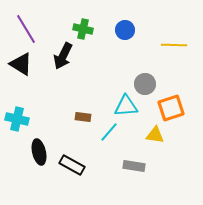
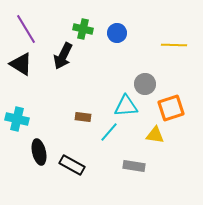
blue circle: moved 8 px left, 3 px down
